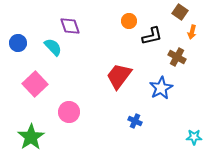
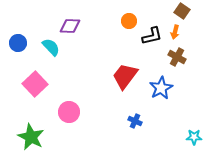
brown square: moved 2 px right, 1 px up
purple diamond: rotated 70 degrees counterclockwise
orange arrow: moved 17 px left
cyan semicircle: moved 2 px left
red trapezoid: moved 6 px right
green star: rotated 12 degrees counterclockwise
